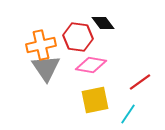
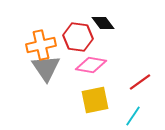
cyan line: moved 5 px right, 2 px down
